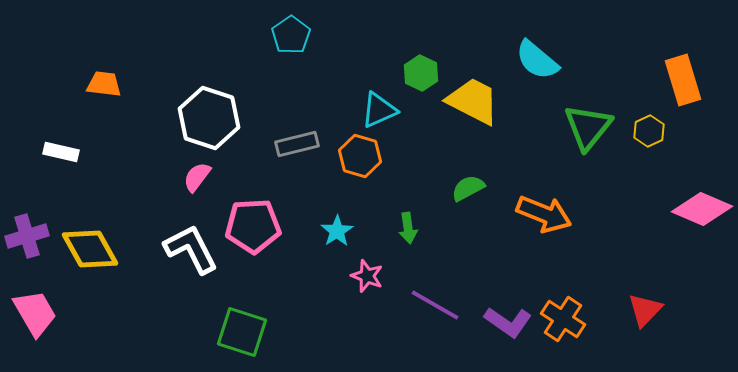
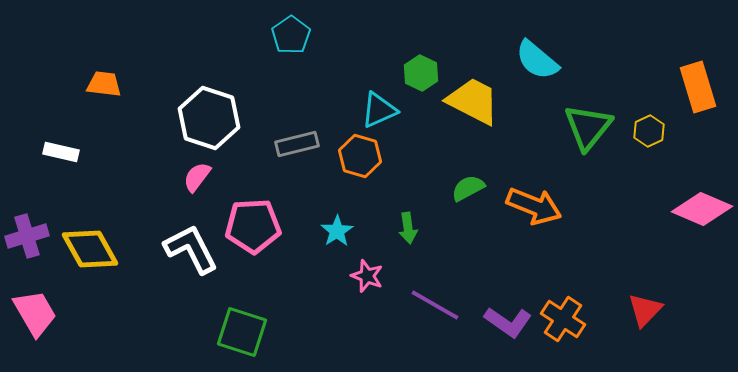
orange rectangle: moved 15 px right, 7 px down
orange arrow: moved 10 px left, 8 px up
